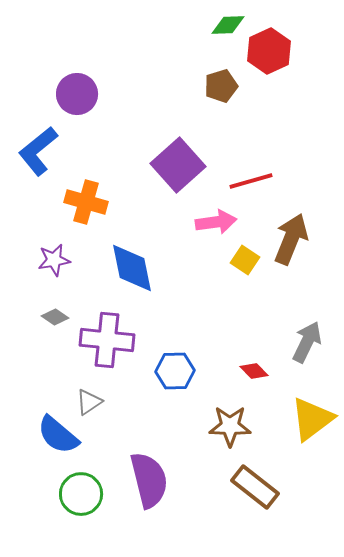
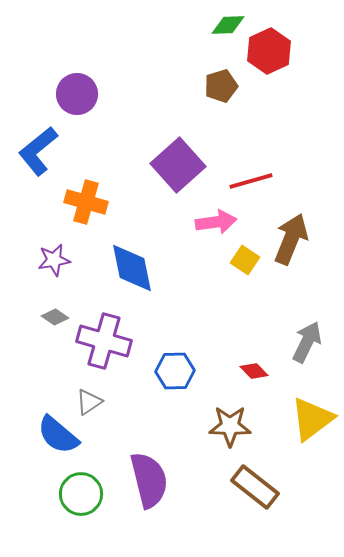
purple cross: moved 3 px left, 1 px down; rotated 10 degrees clockwise
